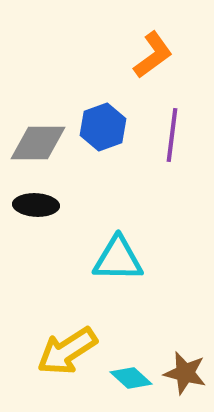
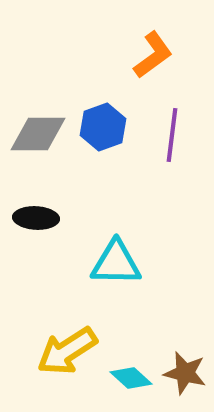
gray diamond: moved 9 px up
black ellipse: moved 13 px down
cyan triangle: moved 2 px left, 4 px down
